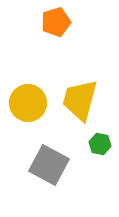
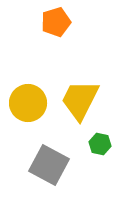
yellow trapezoid: rotated 12 degrees clockwise
